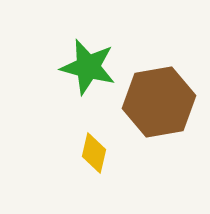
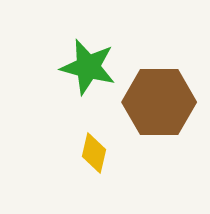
brown hexagon: rotated 10 degrees clockwise
